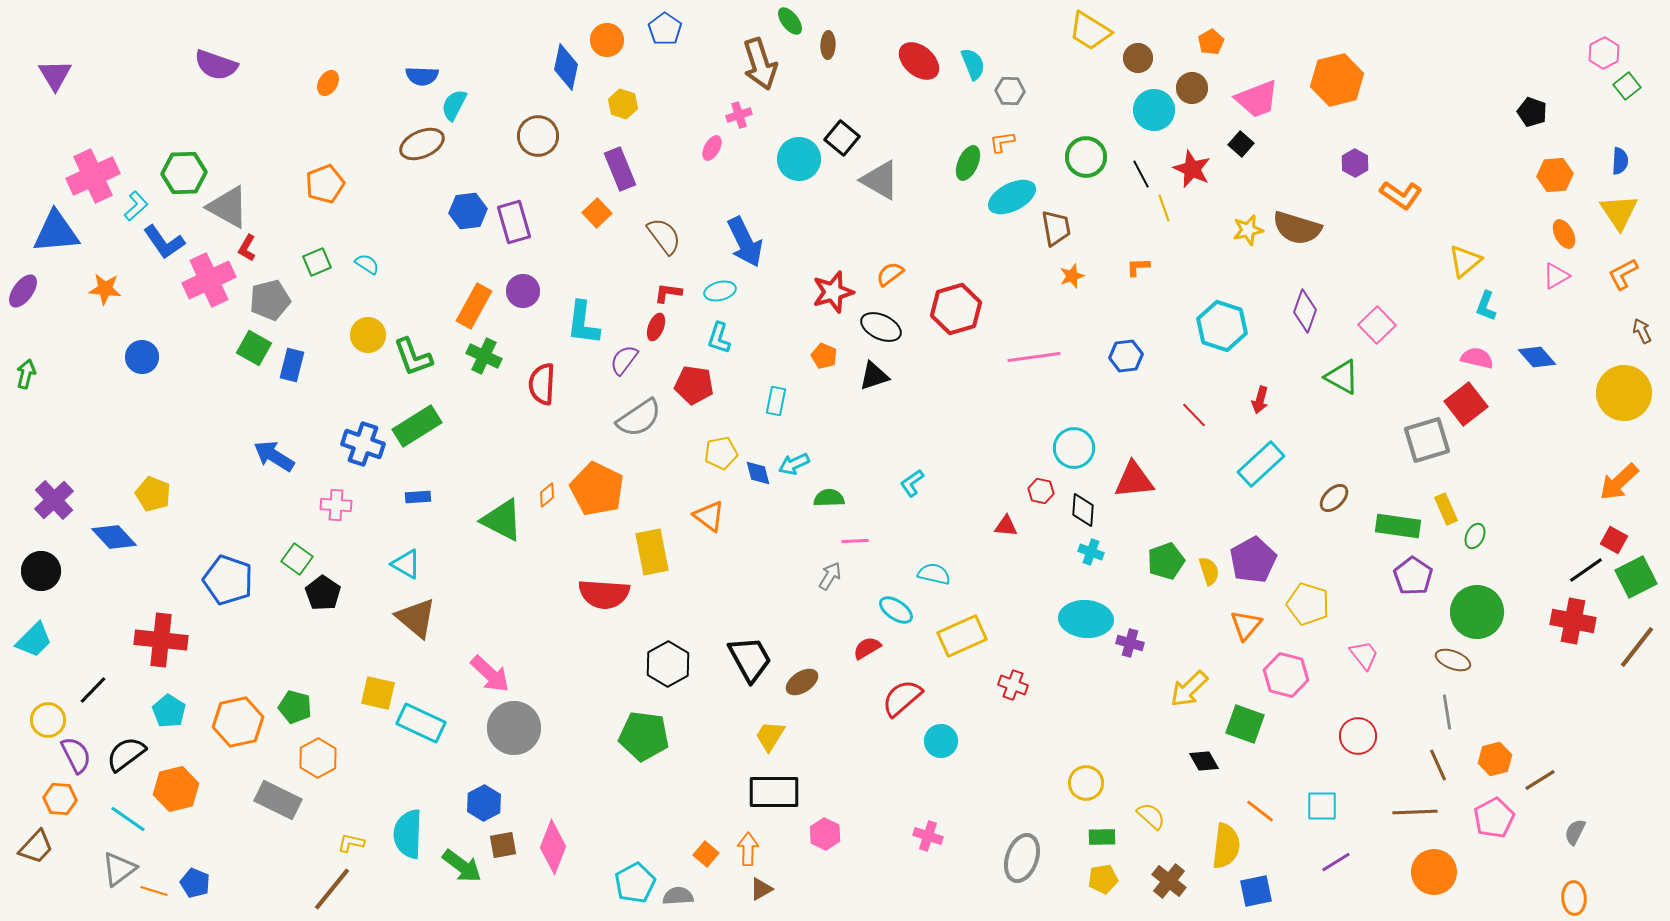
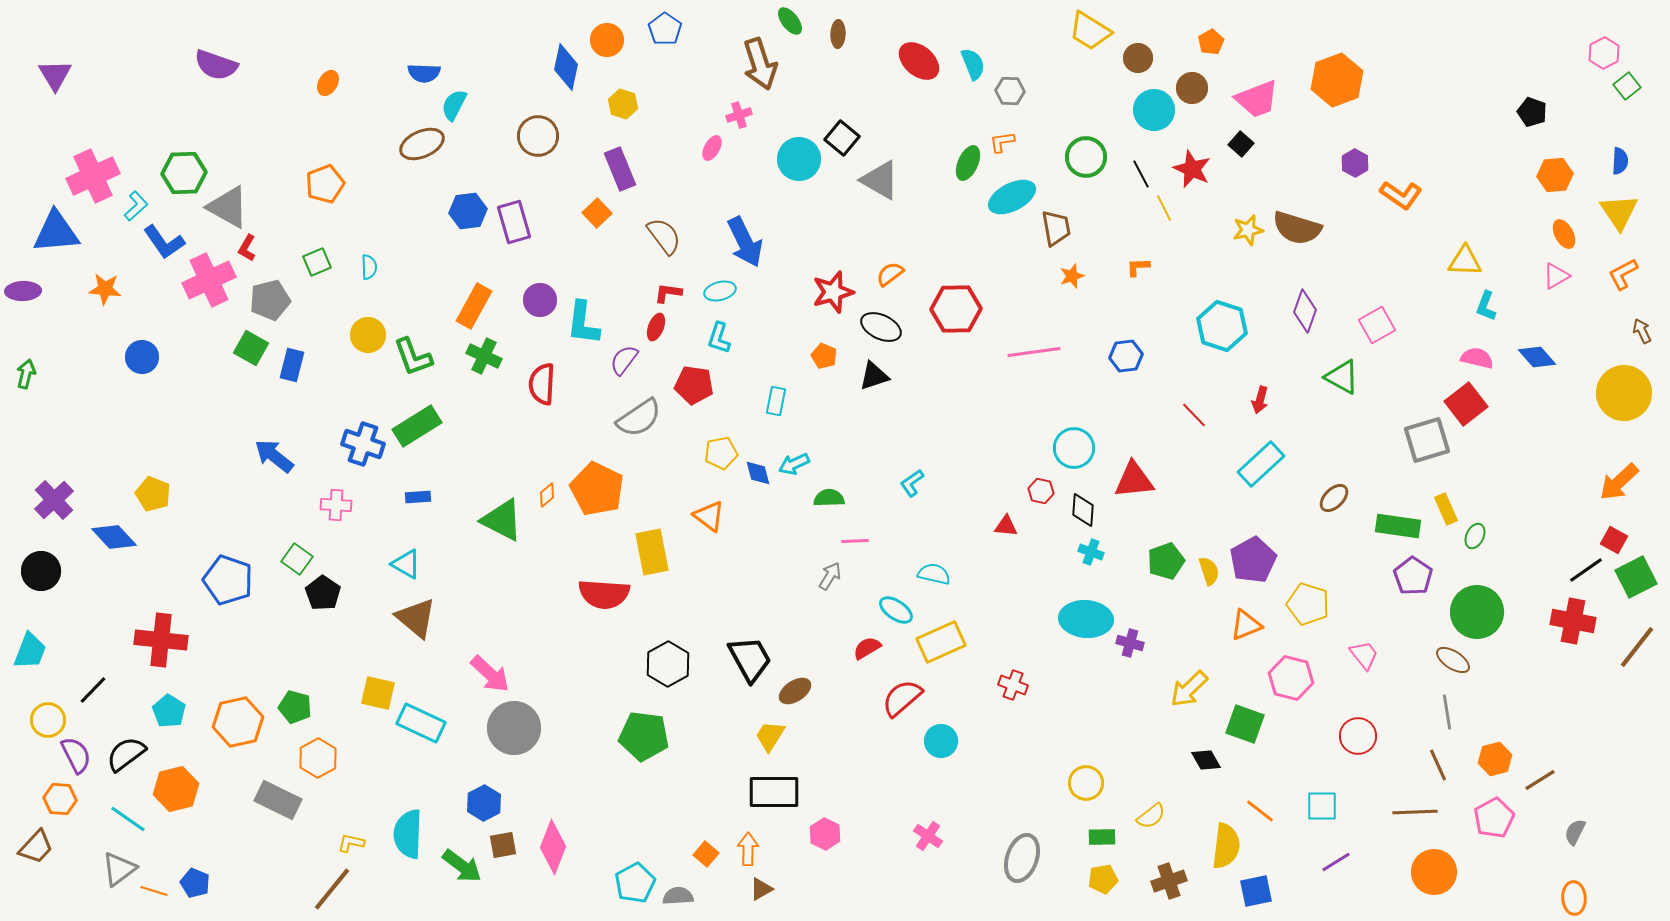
brown ellipse at (828, 45): moved 10 px right, 11 px up
blue semicircle at (422, 76): moved 2 px right, 3 px up
orange hexagon at (1337, 80): rotated 6 degrees counterclockwise
yellow line at (1164, 208): rotated 8 degrees counterclockwise
yellow triangle at (1465, 261): rotated 42 degrees clockwise
cyan semicircle at (367, 264): moved 2 px right, 3 px down; rotated 55 degrees clockwise
purple ellipse at (23, 291): rotated 52 degrees clockwise
purple circle at (523, 291): moved 17 px right, 9 px down
red hexagon at (956, 309): rotated 15 degrees clockwise
pink square at (1377, 325): rotated 15 degrees clockwise
green square at (254, 348): moved 3 px left
pink line at (1034, 357): moved 5 px up
blue arrow at (274, 456): rotated 6 degrees clockwise
orange triangle at (1246, 625): rotated 28 degrees clockwise
yellow rectangle at (962, 636): moved 21 px left, 6 px down
cyan trapezoid at (34, 640): moved 4 px left, 11 px down; rotated 24 degrees counterclockwise
brown ellipse at (1453, 660): rotated 12 degrees clockwise
pink hexagon at (1286, 675): moved 5 px right, 3 px down
brown ellipse at (802, 682): moved 7 px left, 9 px down
black diamond at (1204, 761): moved 2 px right, 1 px up
yellow semicircle at (1151, 816): rotated 100 degrees clockwise
pink cross at (928, 836): rotated 16 degrees clockwise
brown cross at (1169, 881): rotated 32 degrees clockwise
